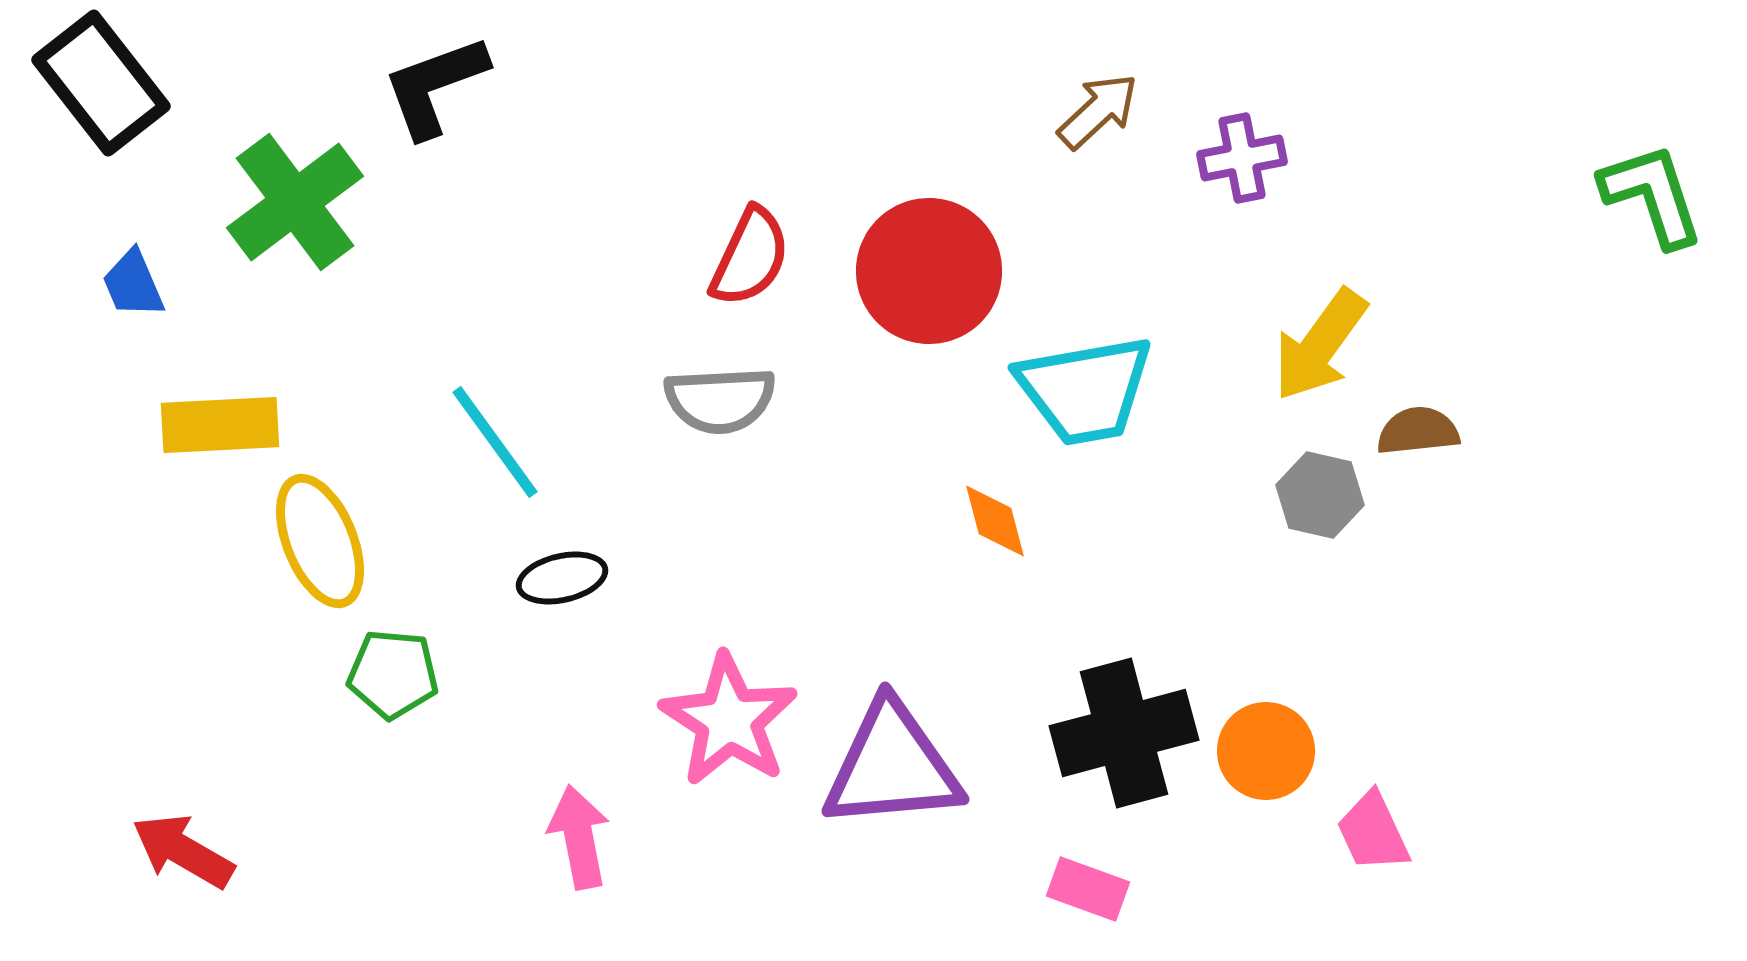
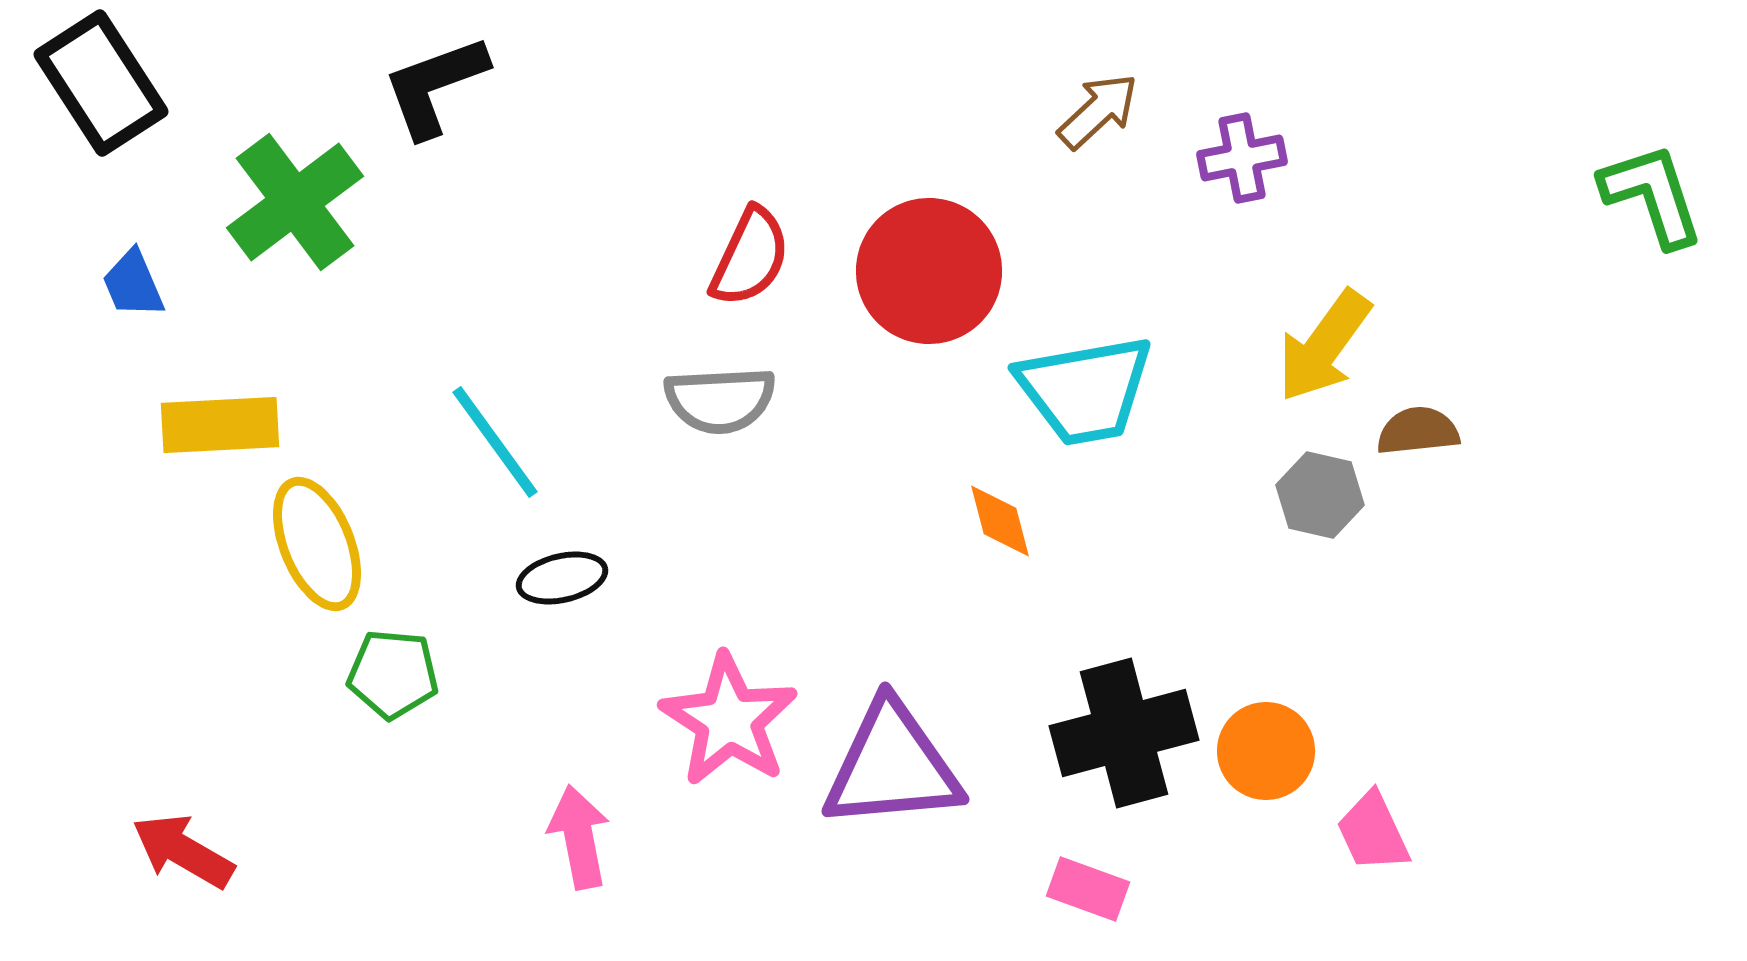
black rectangle: rotated 5 degrees clockwise
yellow arrow: moved 4 px right, 1 px down
orange diamond: moved 5 px right
yellow ellipse: moved 3 px left, 3 px down
